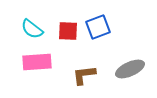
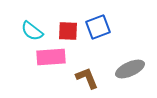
cyan semicircle: moved 2 px down
pink rectangle: moved 14 px right, 5 px up
brown L-shape: moved 3 px right, 3 px down; rotated 75 degrees clockwise
